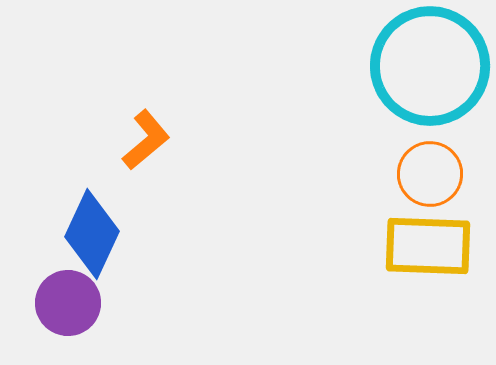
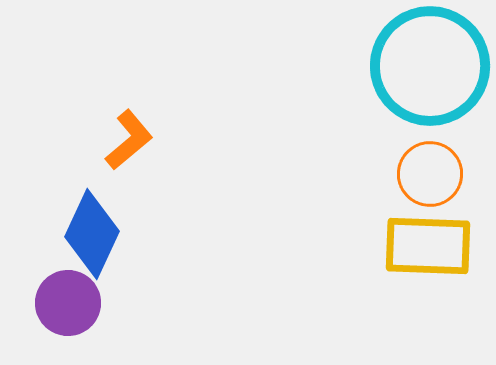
orange L-shape: moved 17 px left
